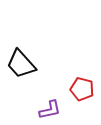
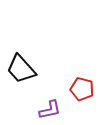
black trapezoid: moved 5 px down
